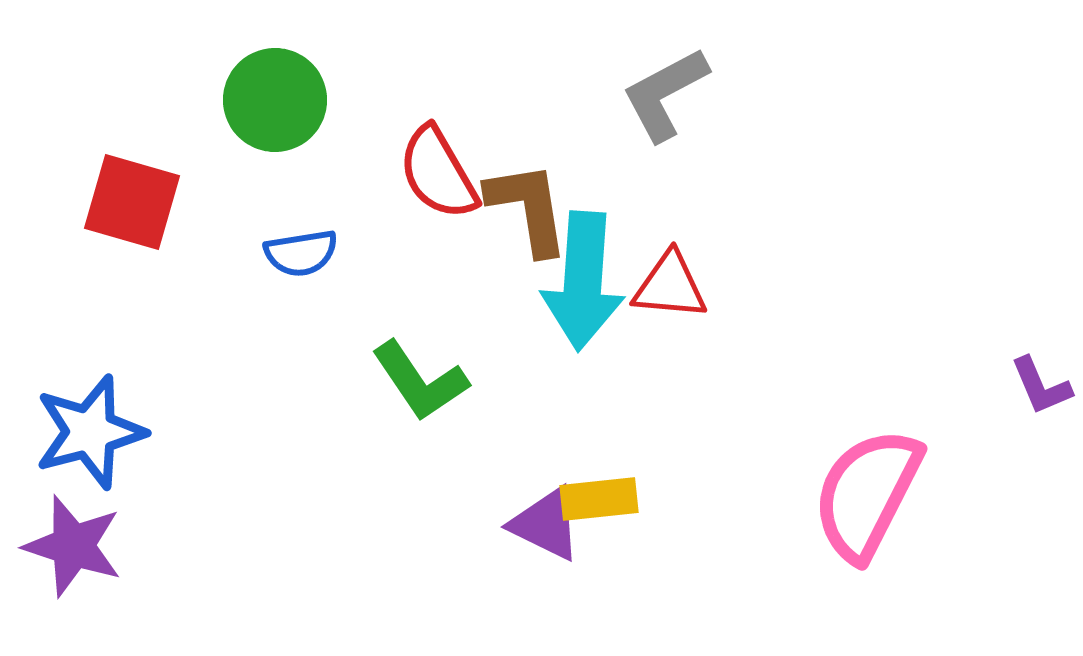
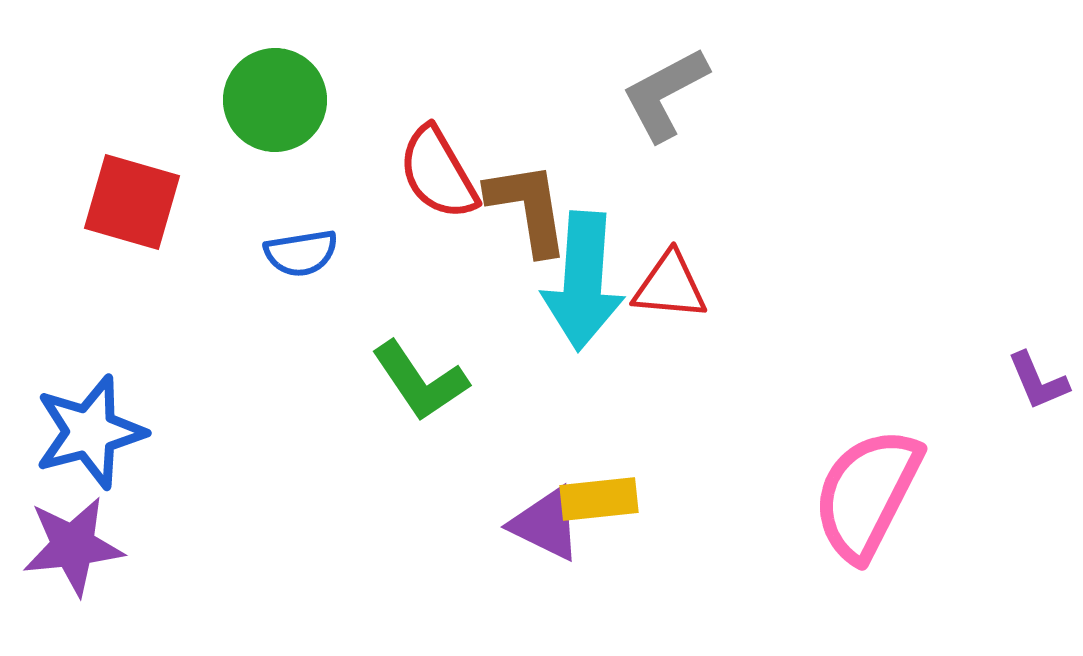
purple L-shape: moved 3 px left, 5 px up
purple star: rotated 24 degrees counterclockwise
